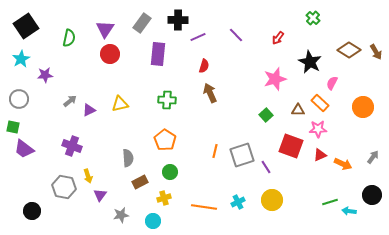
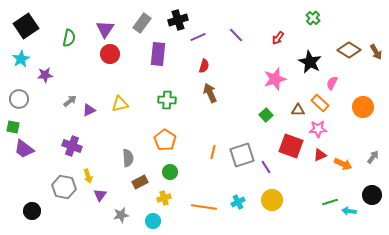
black cross at (178, 20): rotated 18 degrees counterclockwise
orange line at (215, 151): moved 2 px left, 1 px down
